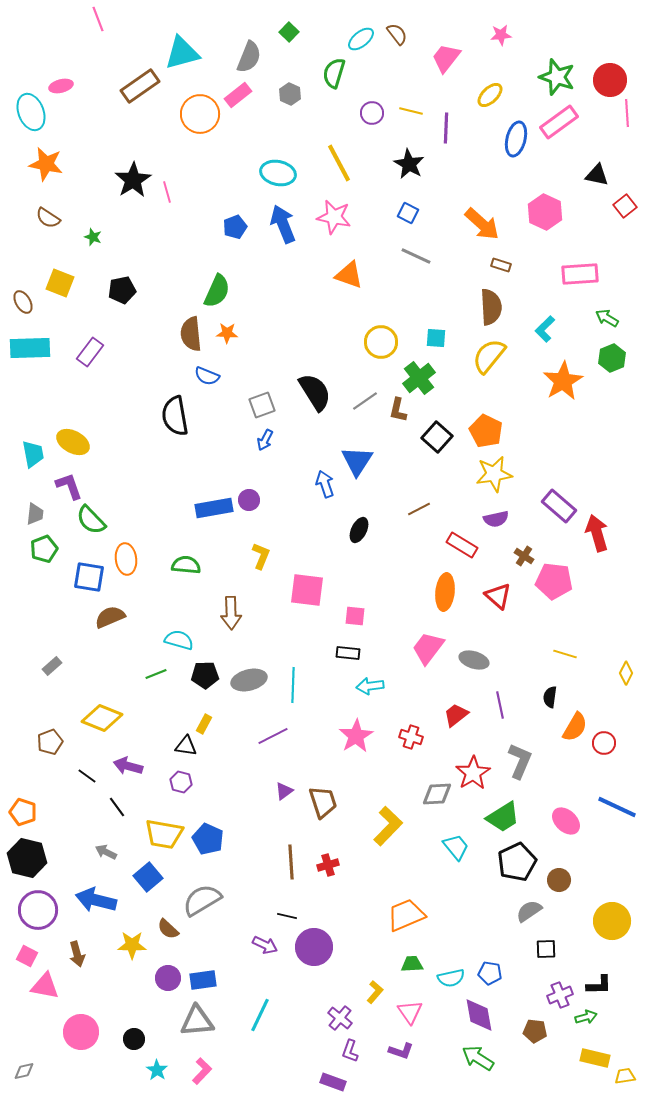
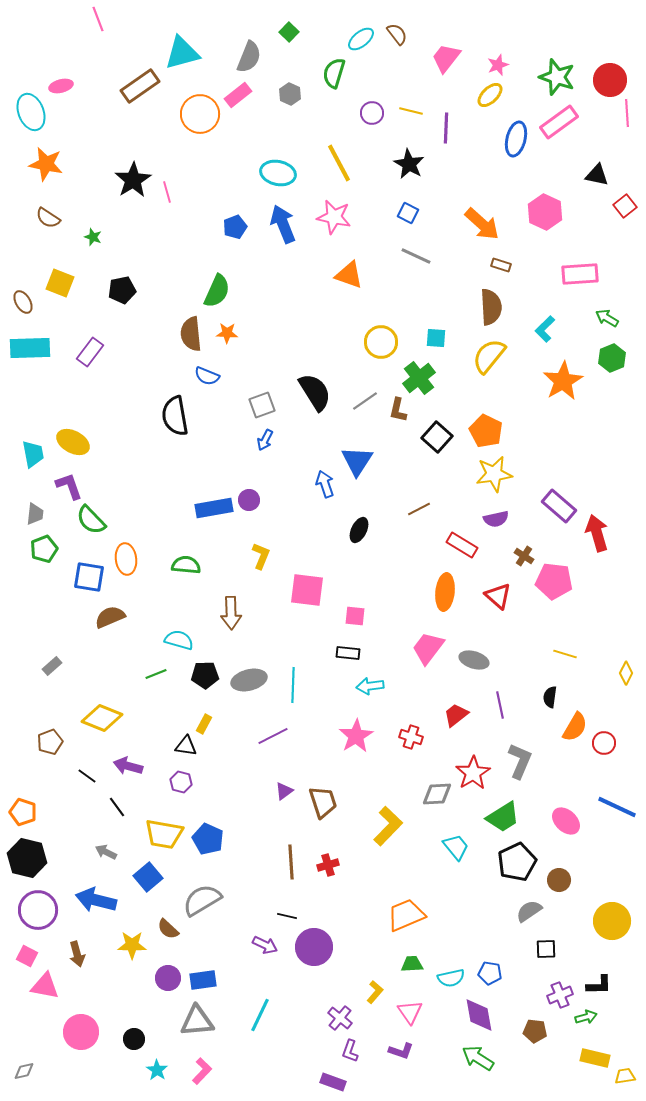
pink star at (501, 35): moved 3 px left, 30 px down; rotated 15 degrees counterclockwise
